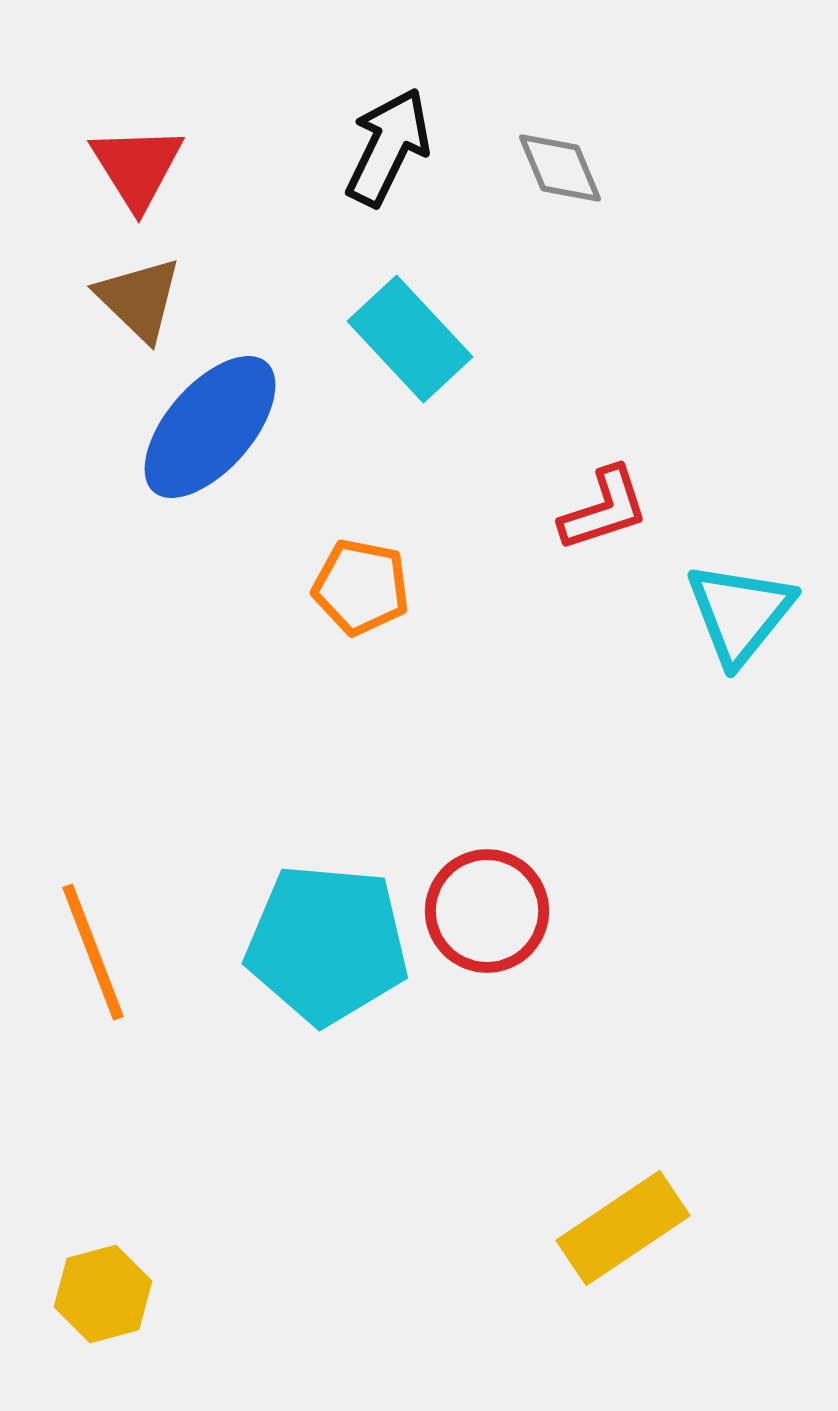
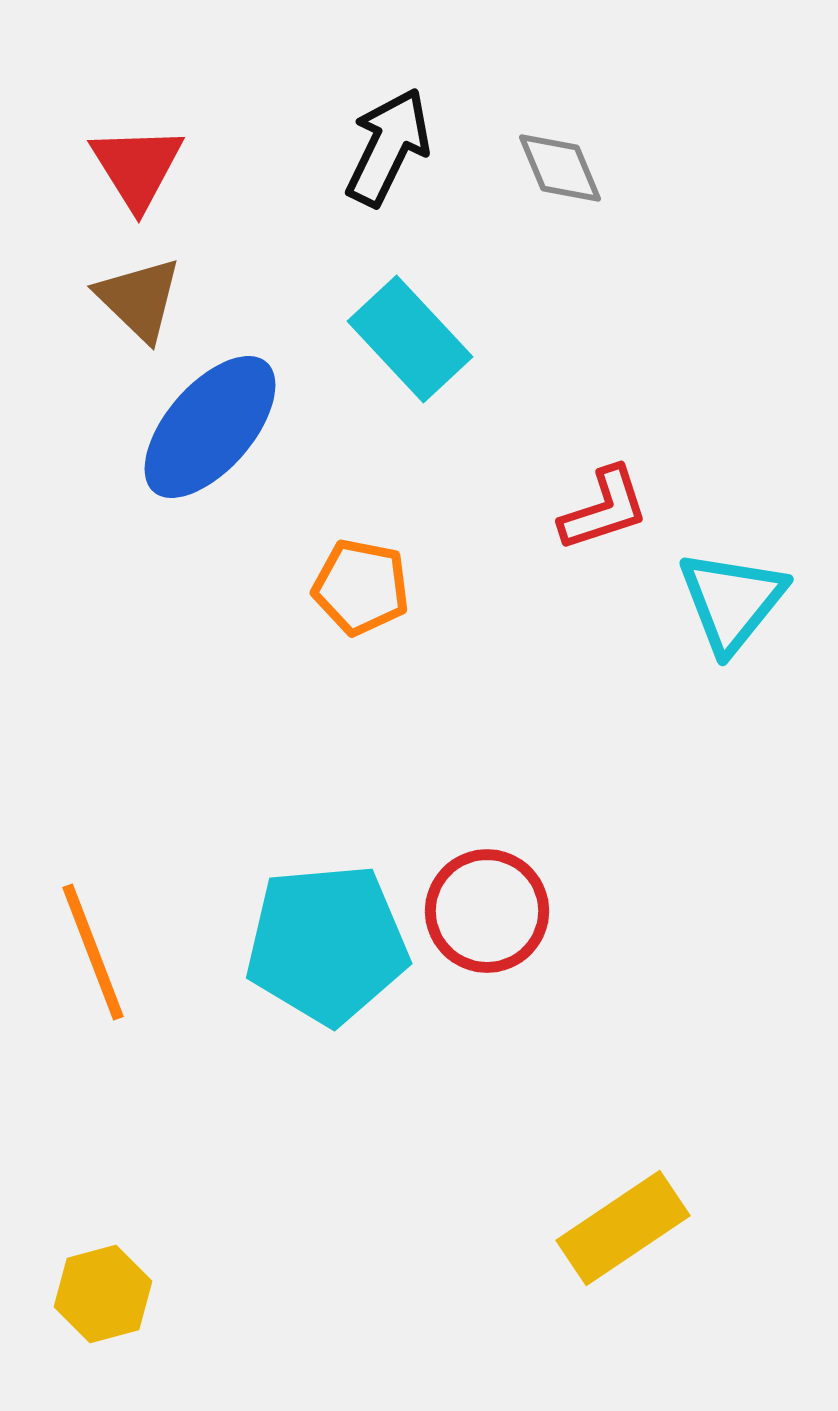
cyan triangle: moved 8 px left, 12 px up
cyan pentagon: rotated 10 degrees counterclockwise
